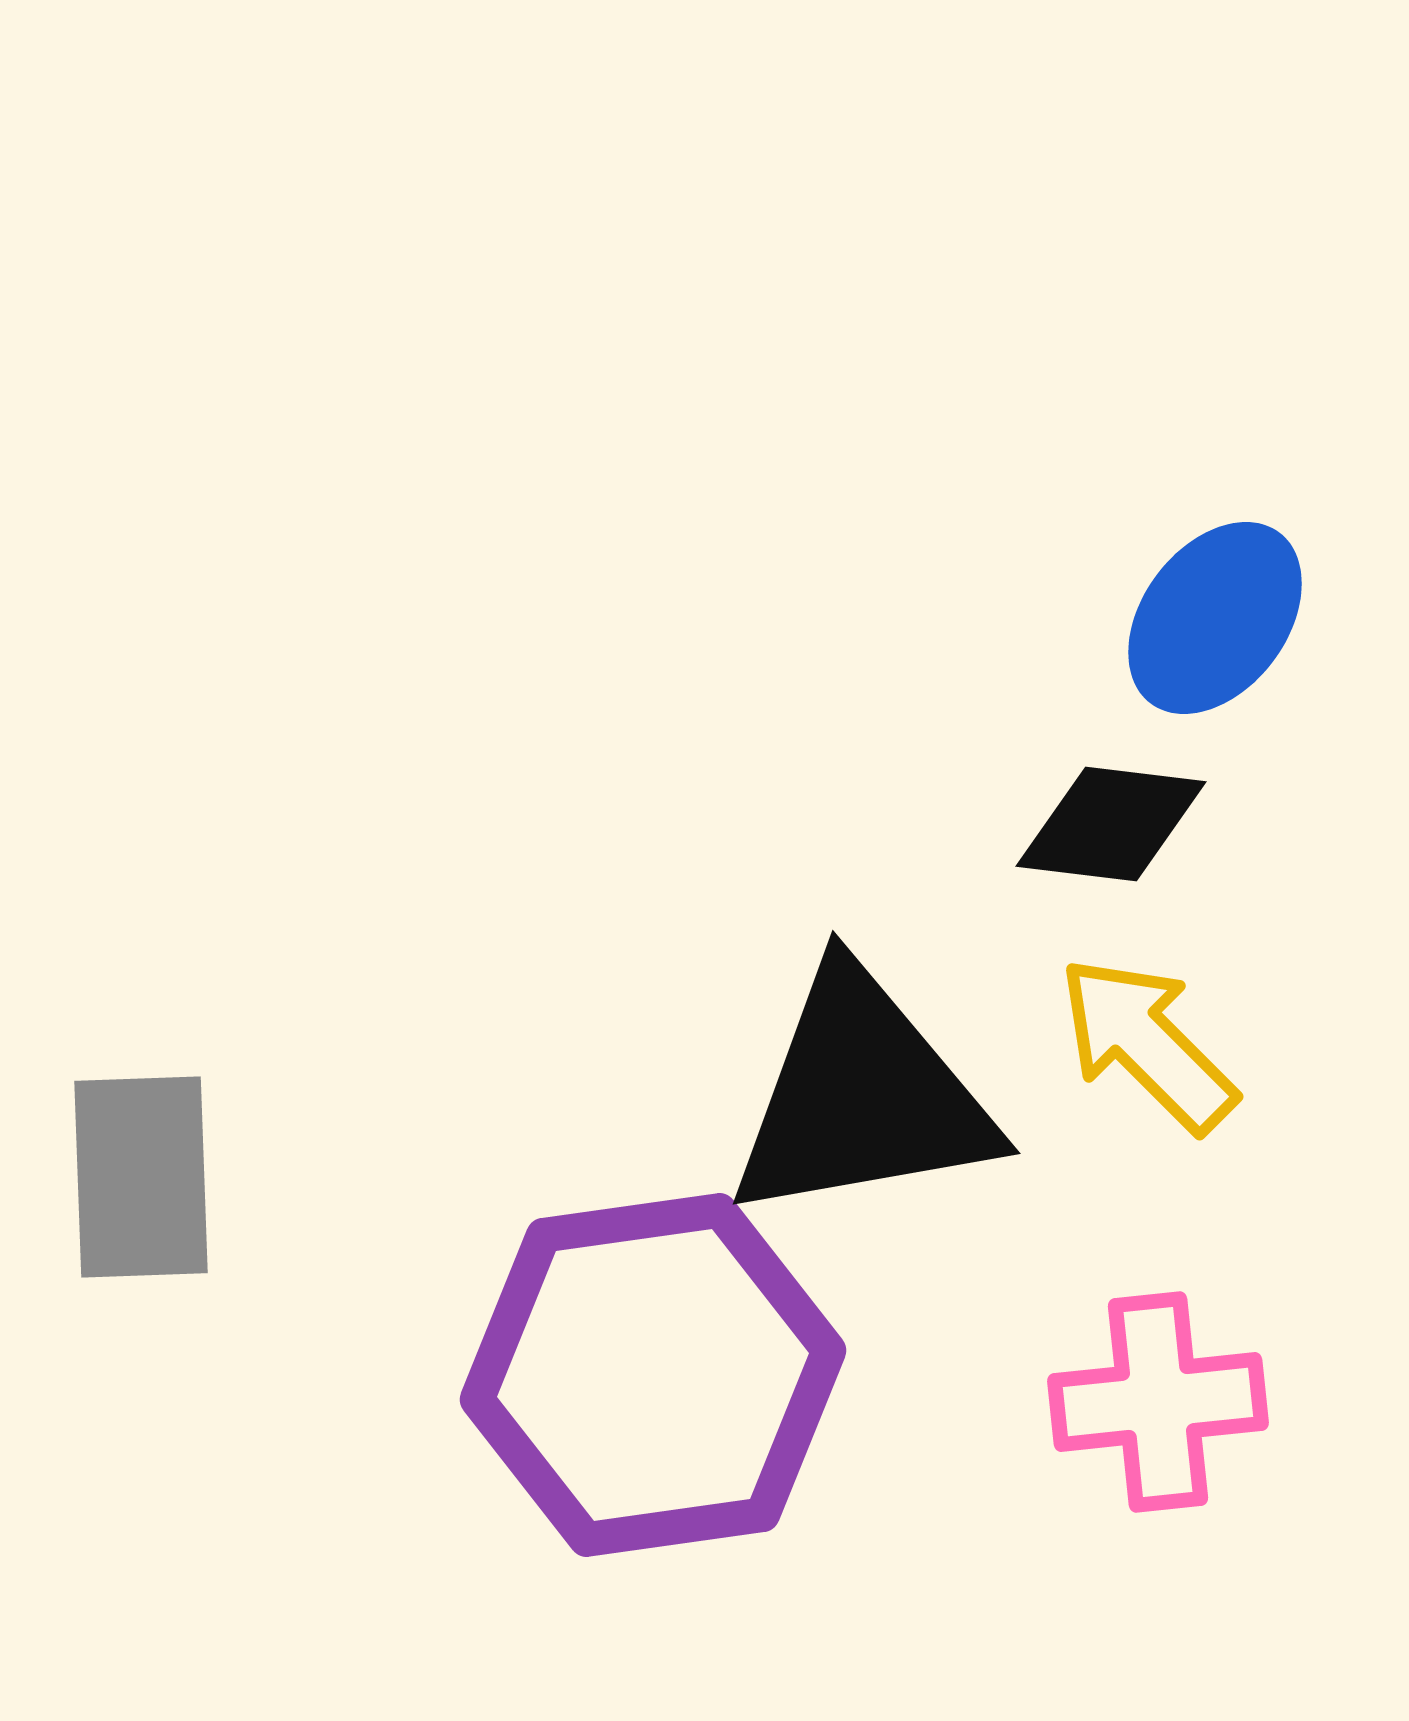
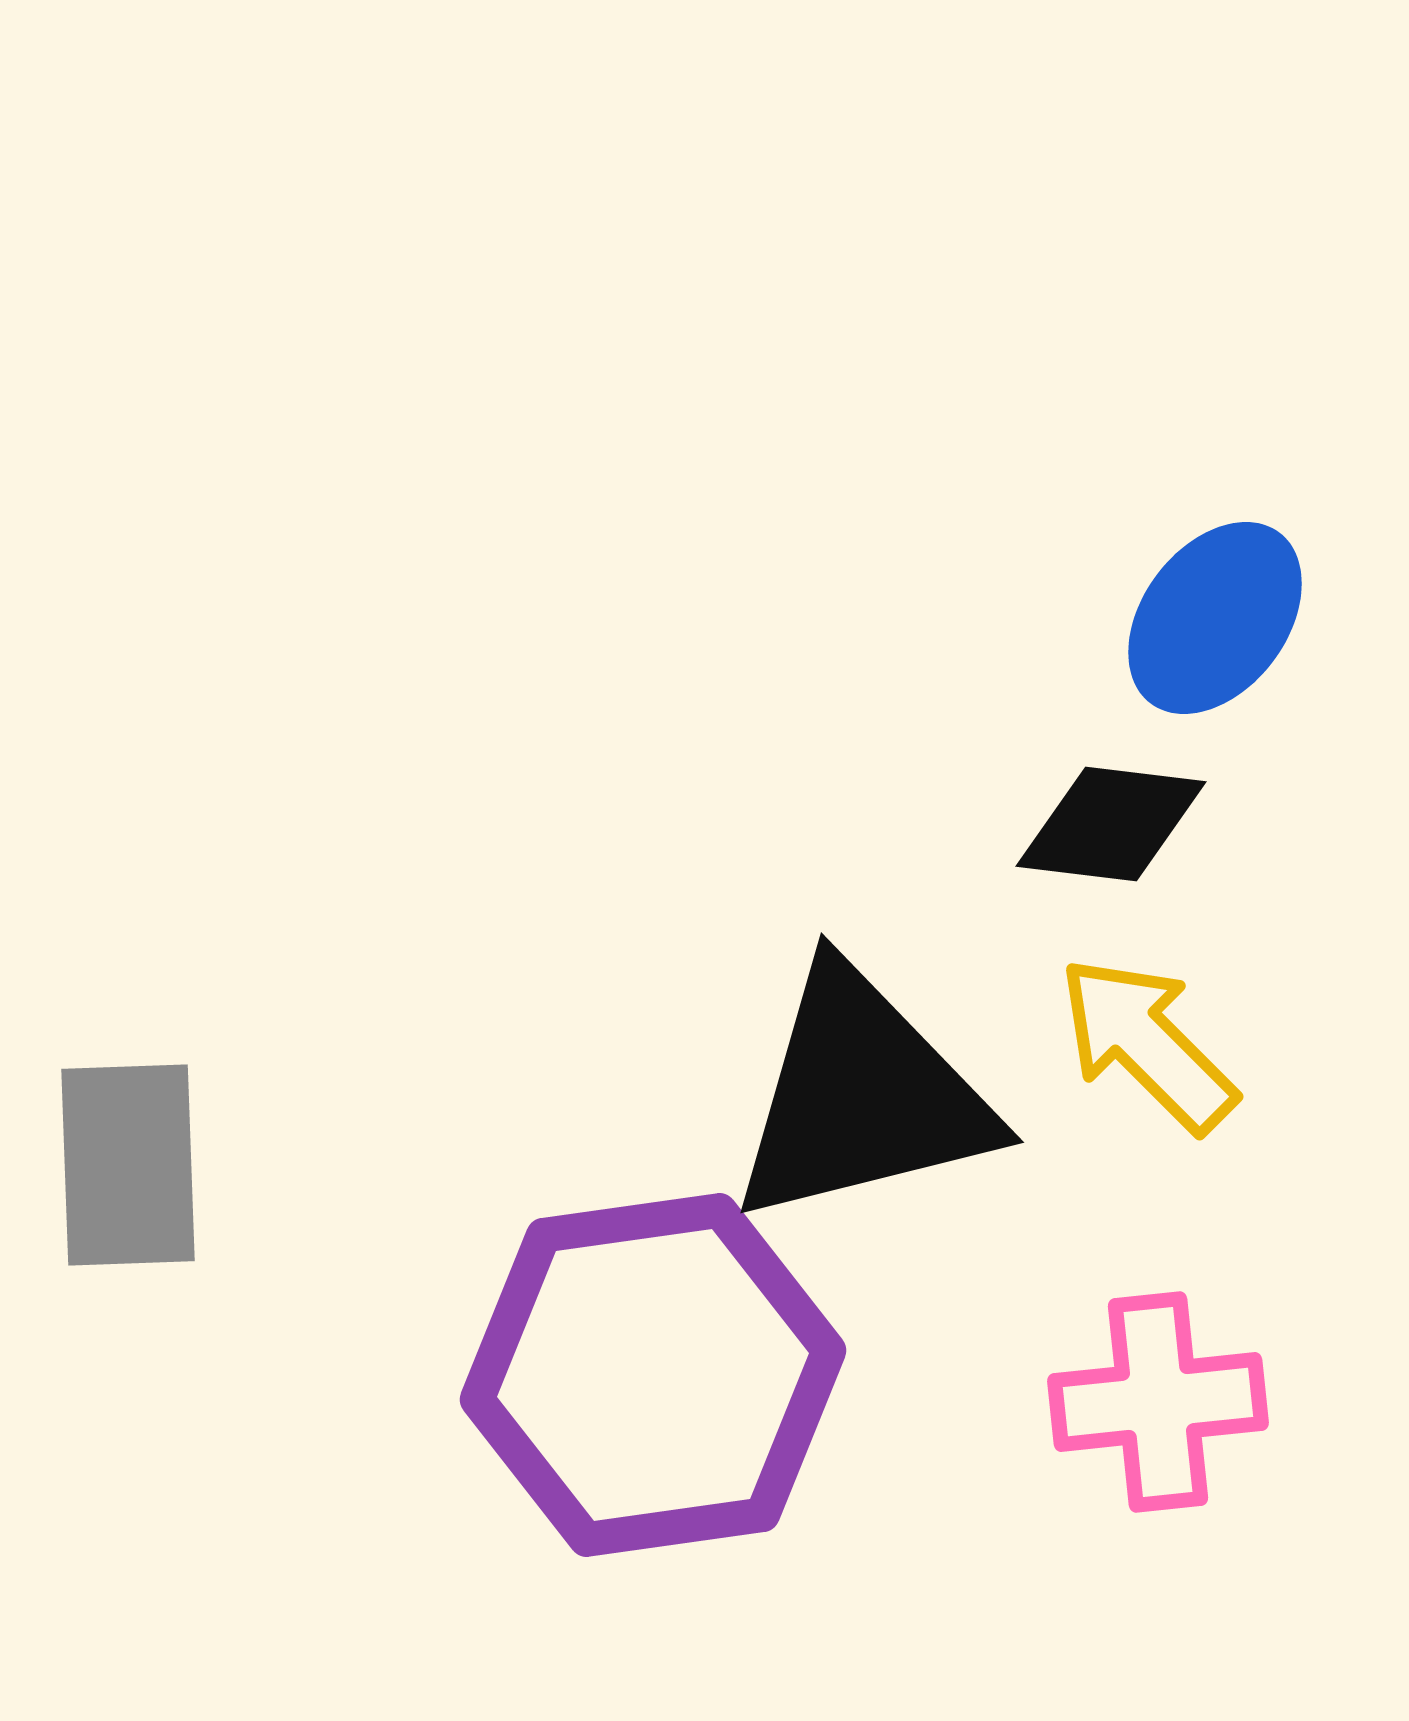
black triangle: rotated 4 degrees counterclockwise
gray rectangle: moved 13 px left, 12 px up
